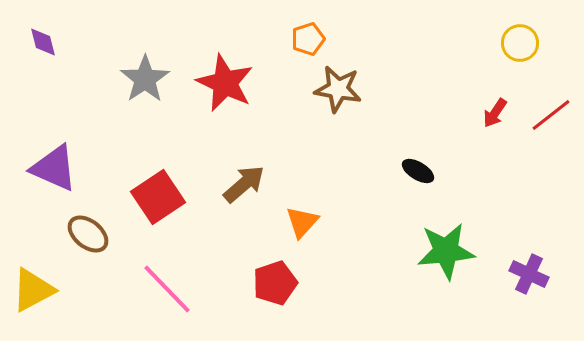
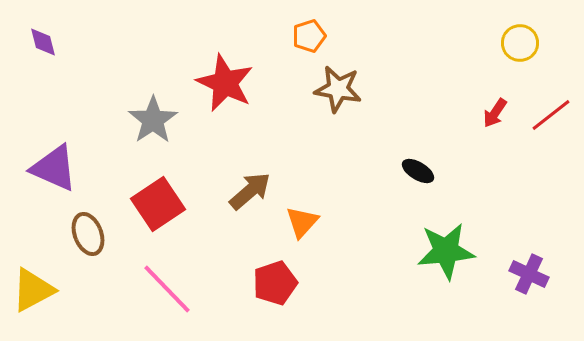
orange pentagon: moved 1 px right, 3 px up
gray star: moved 8 px right, 41 px down
brown arrow: moved 6 px right, 7 px down
red square: moved 7 px down
brown ellipse: rotated 30 degrees clockwise
